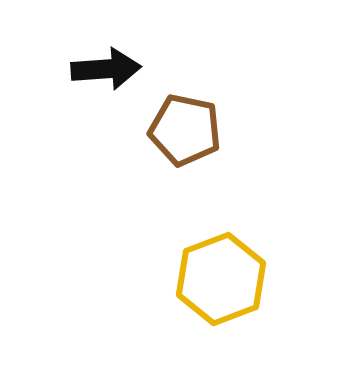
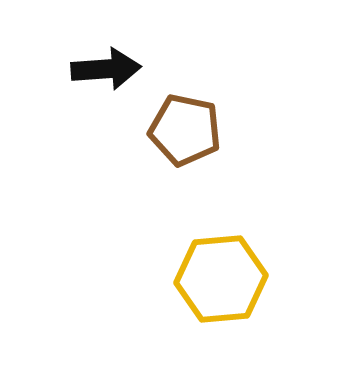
yellow hexagon: rotated 16 degrees clockwise
